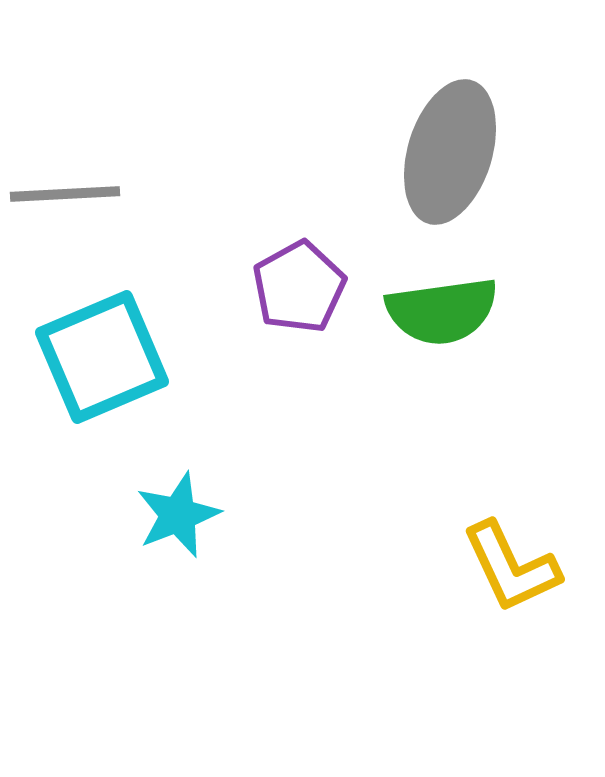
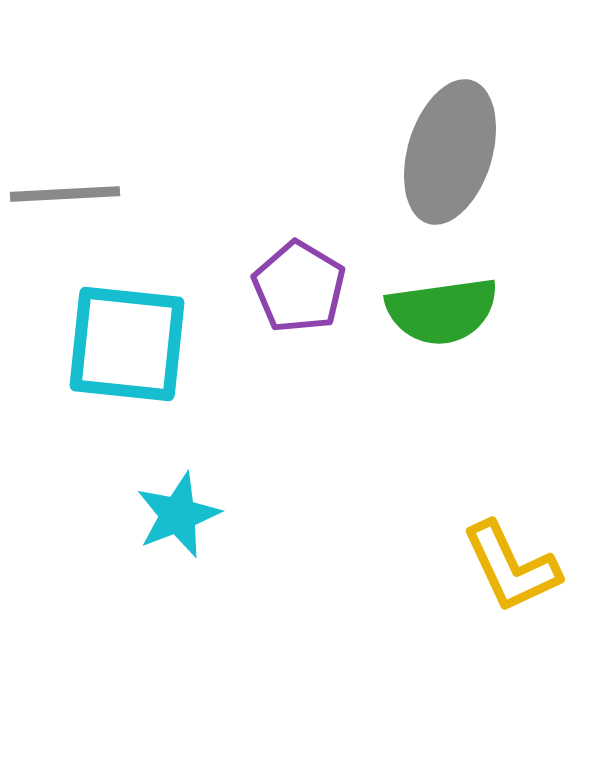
purple pentagon: rotated 12 degrees counterclockwise
cyan square: moved 25 px right, 13 px up; rotated 29 degrees clockwise
